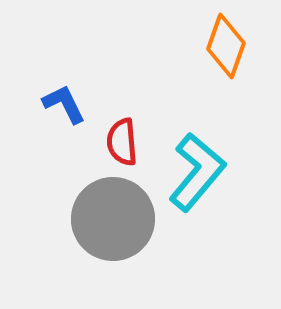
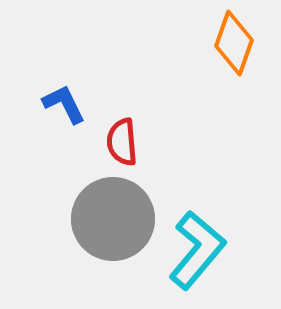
orange diamond: moved 8 px right, 3 px up
cyan L-shape: moved 78 px down
